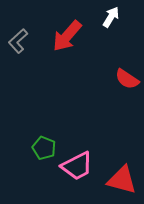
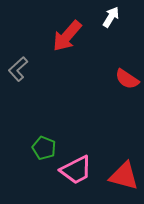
gray L-shape: moved 28 px down
pink trapezoid: moved 1 px left, 4 px down
red triangle: moved 2 px right, 4 px up
